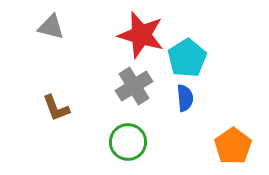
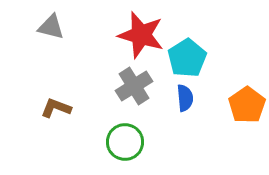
brown L-shape: rotated 132 degrees clockwise
green circle: moved 3 px left
orange pentagon: moved 14 px right, 41 px up
